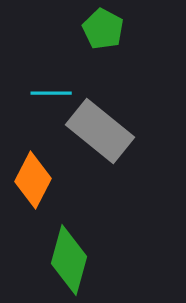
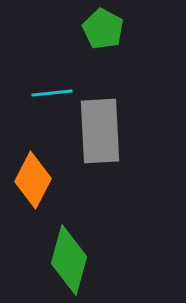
cyan line: moved 1 px right; rotated 6 degrees counterclockwise
gray rectangle: rotated 48 degrees clockwise
